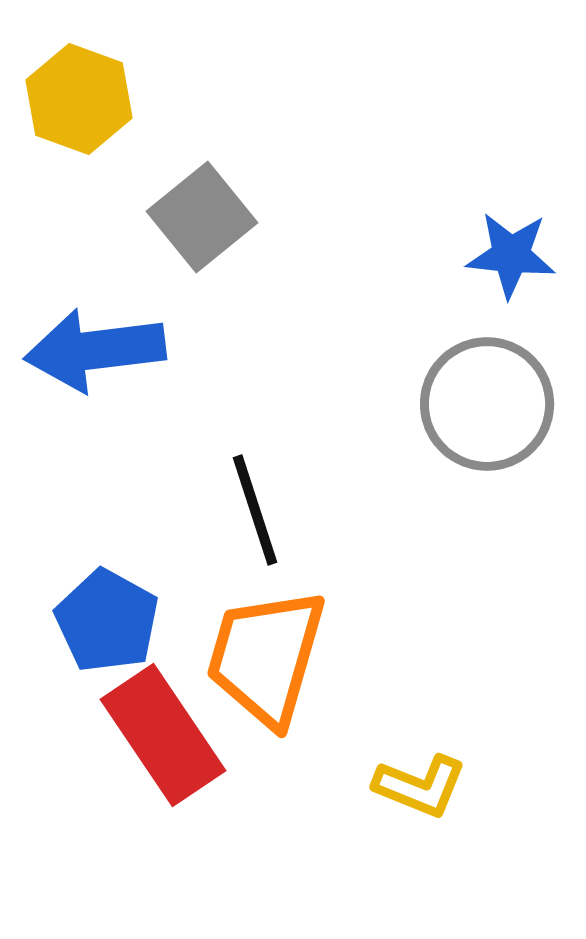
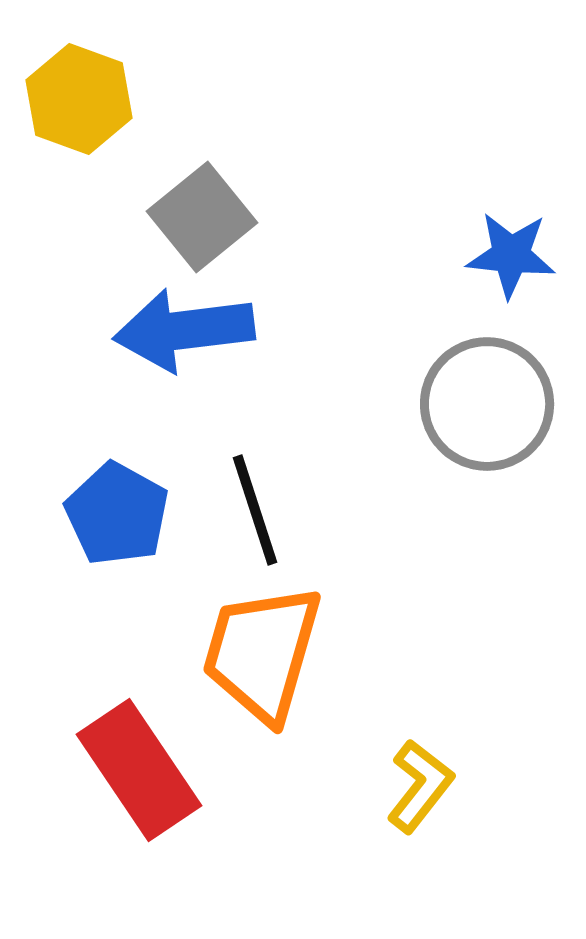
blue arrow: moved 89 px right, 20 px up
blue pentagon: moved 10 px right, 107 px up
orange trapezoid: moved 4 px left, 4 px up
red rectangle: moved 24 px left, 35 px down
yellow L-shape: rotated 74 degrees counterclockwise
